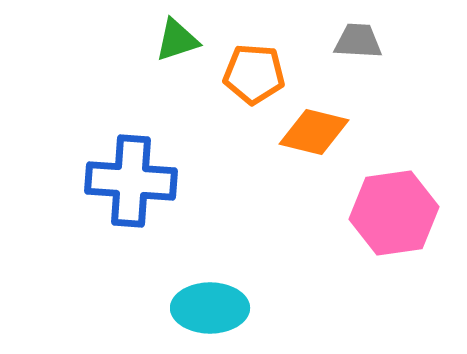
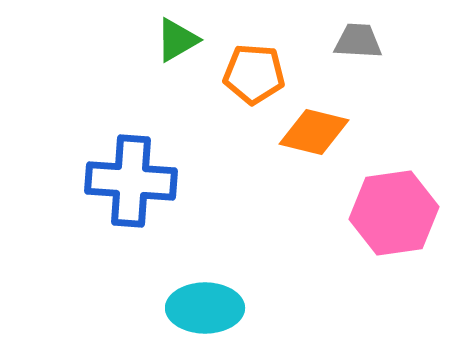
green triangle: rotated 12 degrees counterclockwise
cyan ellipse: moved 5 px left
